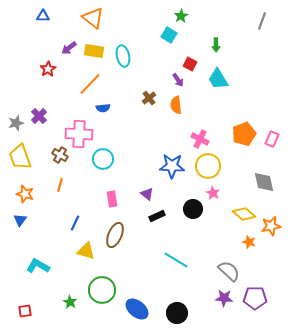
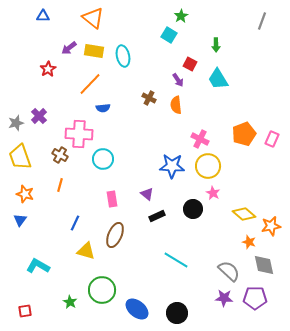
brown cross at (149, 98): rotated 24 degrees counterclockwise
gray diamond at (264, 182): moved 83 px down
